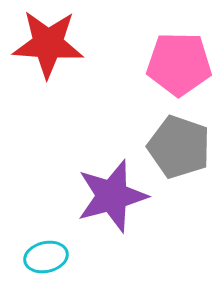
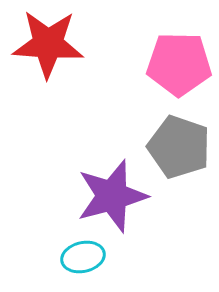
cyan ellipse: moved 37 px right
